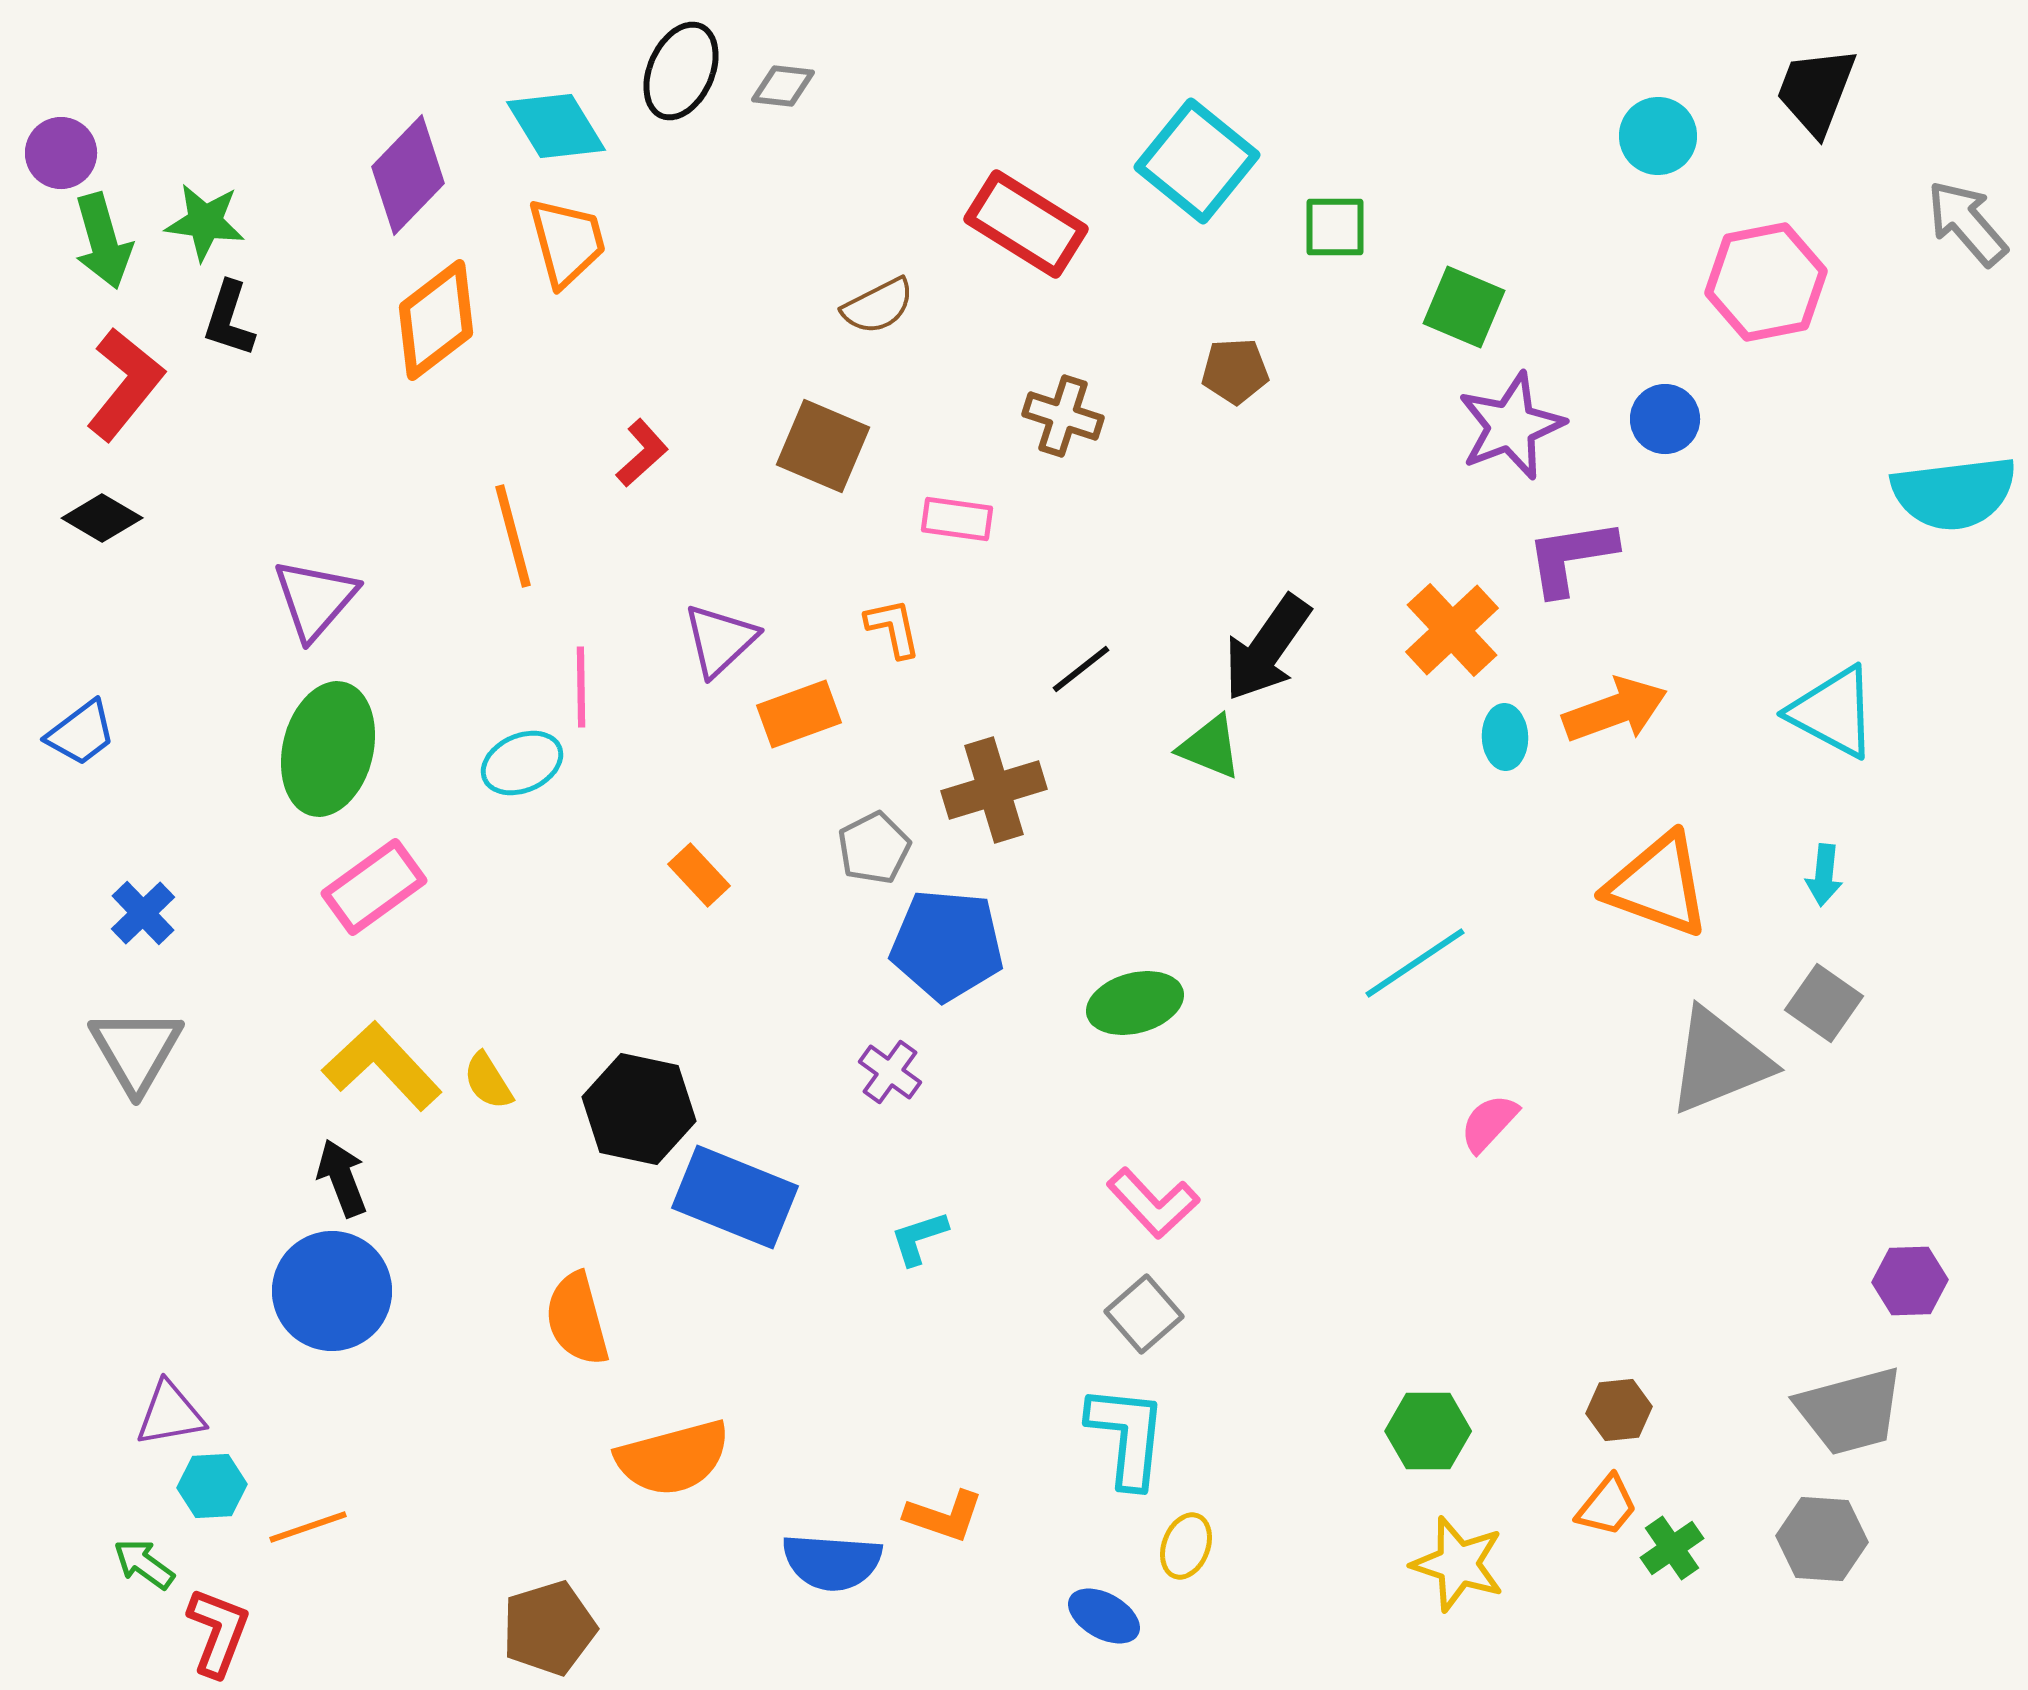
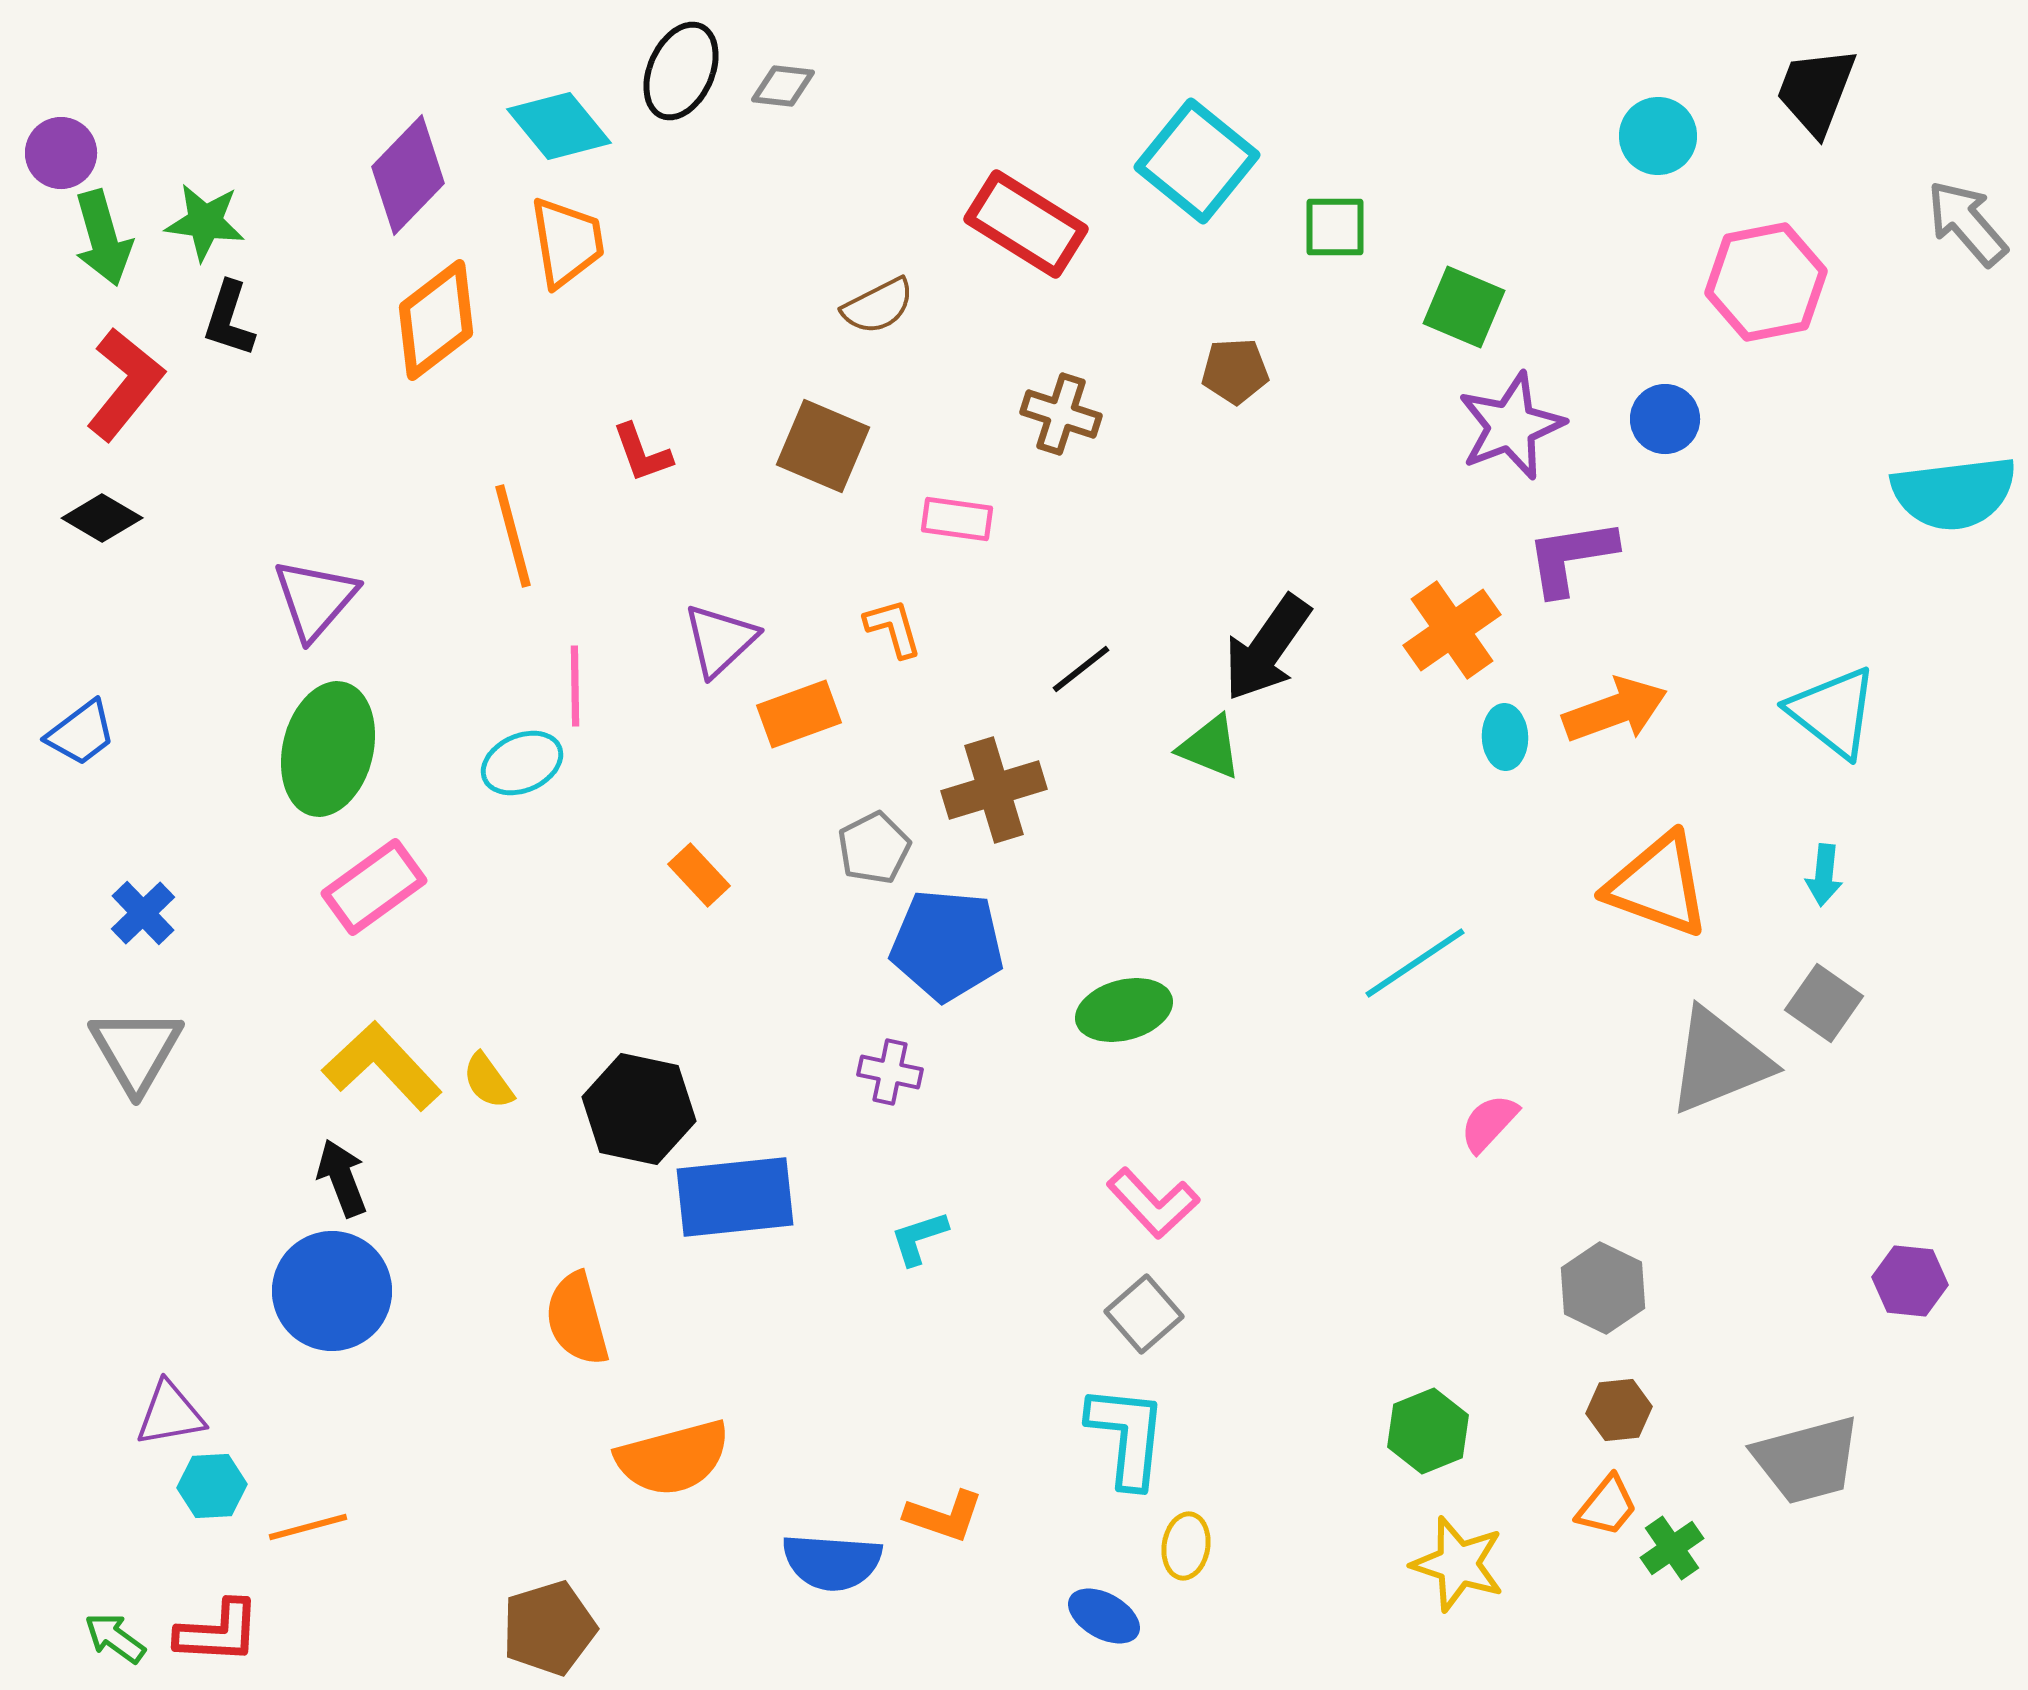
cyan diamond at (556, 126): moved 3 px right; rotated 8 degrees counterclockwise
green arrow at (103, 241): moved 3 px up
orange trapezoid at (567, 242): rotated 6 degrees clockwise
brown cross at (1063, 416): moved 2 px left, 2 px up
red L-shape at (642, 453): rotated 112 degrees clockwise
orange L-shape at (893, 628): rotated 4 degrees counterclockwise
orange cross at (1452, 630): rotated 8 degrees clockwise
pink line at (581, 687): moved 6 px left, 1 px up
cyan triangle at (1833, 712): rotated 10 degrees clockwise
green ellipse at (1135, 1003): moved 11 px left, 7 px down
purple cross at (890, 1072): rotated 24 degrees counterclockwise
yellow semicircle at (488, 1081): rotated 4 degrees counterclockwise
blue rectangle at (735, 1197): rotated 28 degrees counterclockwise
purple hexagon at (1910, 1281): rotated 8 degrees clockwise
gray trapezoid at (1850, 1411): moved 43 px left, 49 px down
green hexagon at (1428, 1431): rotated 22 degrees counterclockwise
orange line at (308, 1527): rotated 4 degrees clockwise
gray hexagon at (1822, 1539): moved 219 px left, 251 px up; rotated 22 degrees clockwise
yellow ellipse at (1186, 1546): rotated 12 degrees counterclockwise
green arrow at (144, 1564): moved 29 px left, 74 px down
red L-shape at (218, 1632): rotated 72 degrees clockwise
